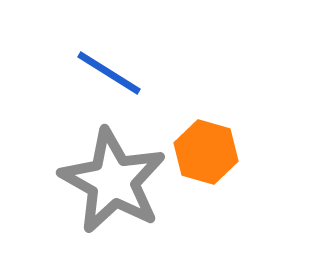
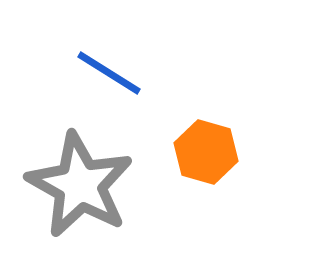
gray star: moved 33 px left, 4 px down
